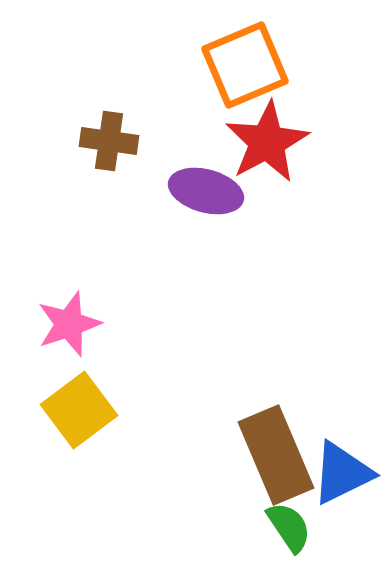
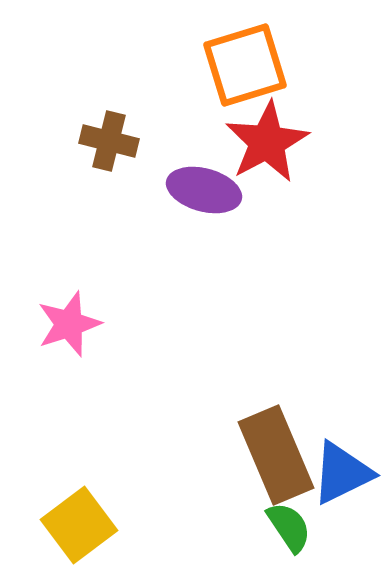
orange square: rotated 6 degrees clockwise
brown cross: rotated 6 degrees clockwise
purple ellipse: moved 2 px left, 1 px up
yellow square: moved 115 px down
